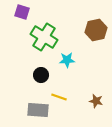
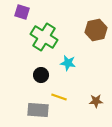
cyan star: moved 1 px right, 3 px down; rotated 14 degrees clockwise
brown star: rotated 16 degrees counterclockwise
